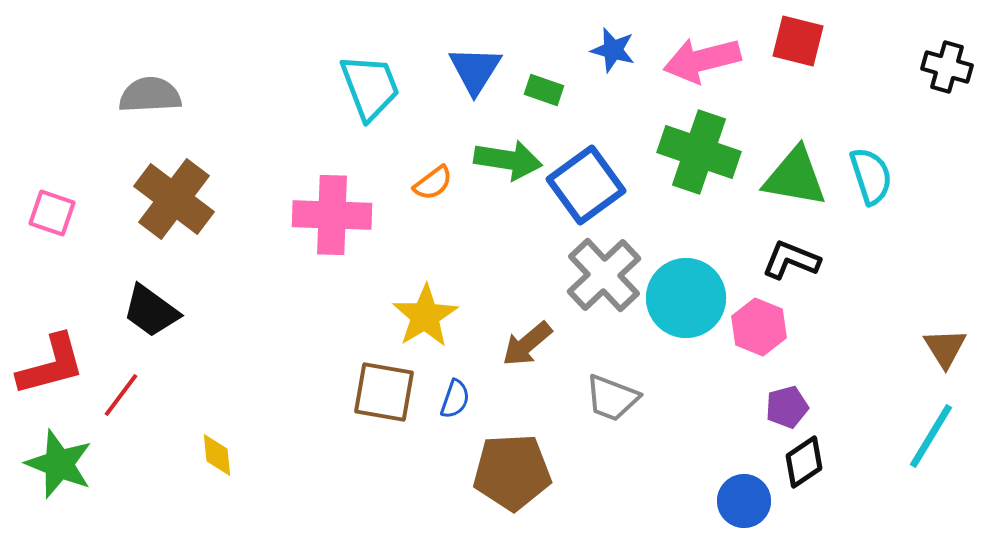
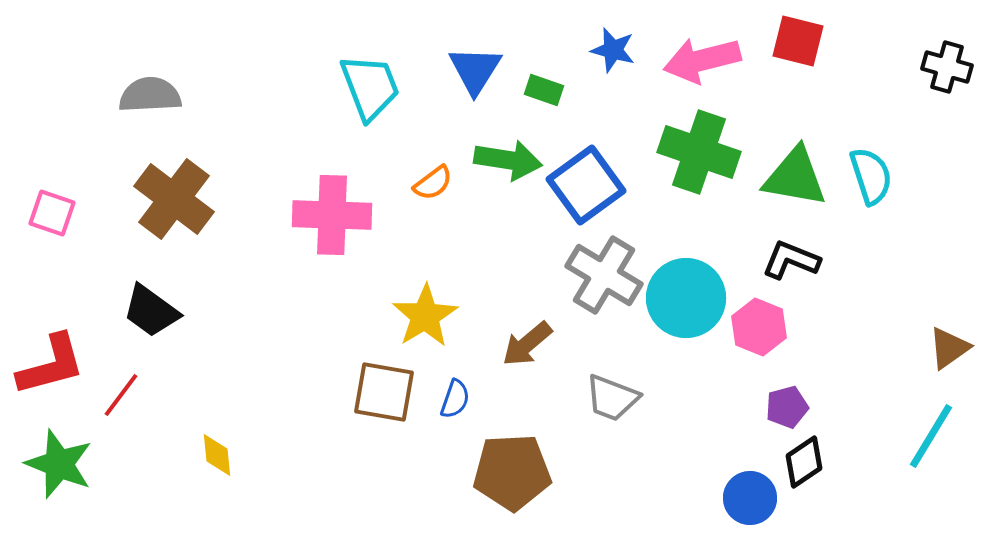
gray cross: rotated 16 degrees counterclockwise
brown triangle: moved 4 px right; rotated 27 degrees clockwise
blue circle: moved 6 px right, 3 px up
